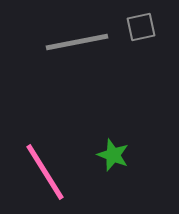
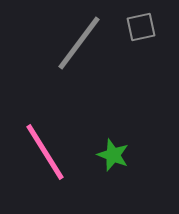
gray line: moved 2 px right, 1 px down; rotated 42 degrees counterclockwise
pink line: moved 20 px up
